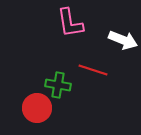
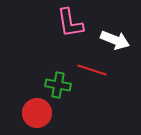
white arrow: moved 8 px left
red line: moved 1 px left
red circle: moved 5 px down
